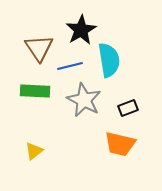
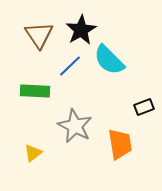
brown triangle: moved 13 px up
cyan semicircle: rotated 144 degrees clockwise
blue line: rotated 30 degrees counterclockwise
gray star: moved 9 px left, 26 px down
black rectangle: moved 16 px right, 1 px up
orange trapezoid: rotated 112 degrees counterclockwise
yellow triangle: moved 1 px left, 2 px down
